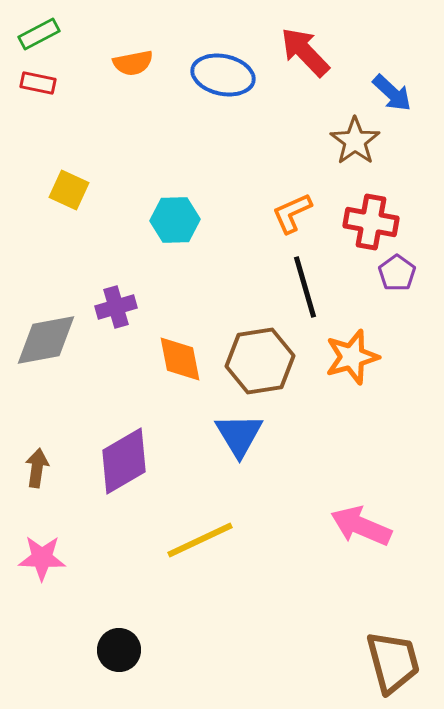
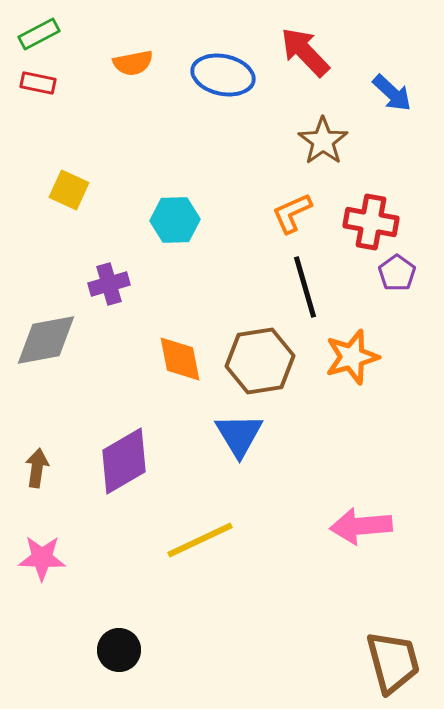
brown star: moved 32 px left
purple cross: moved 7 px left, 23 px up
pink arrow: rotated 28 degrees counterclockwise
